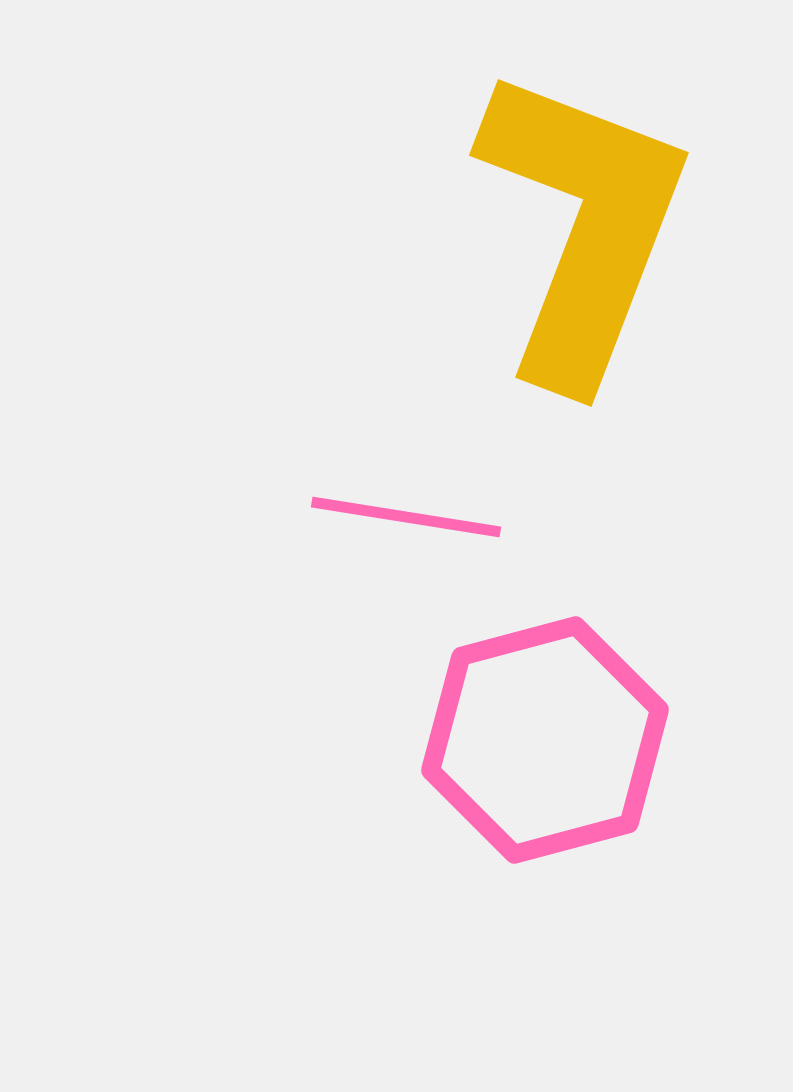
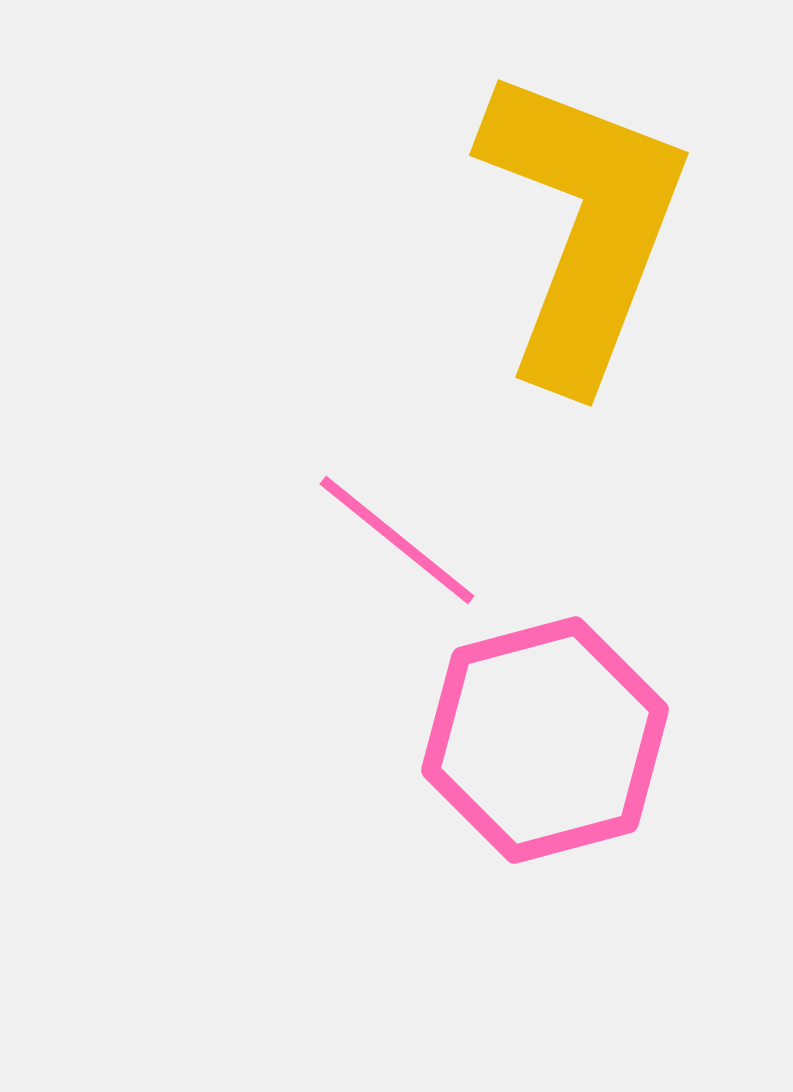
pink line: moved 9 px left, 23 px down; rotated 30 degrees clockwise
